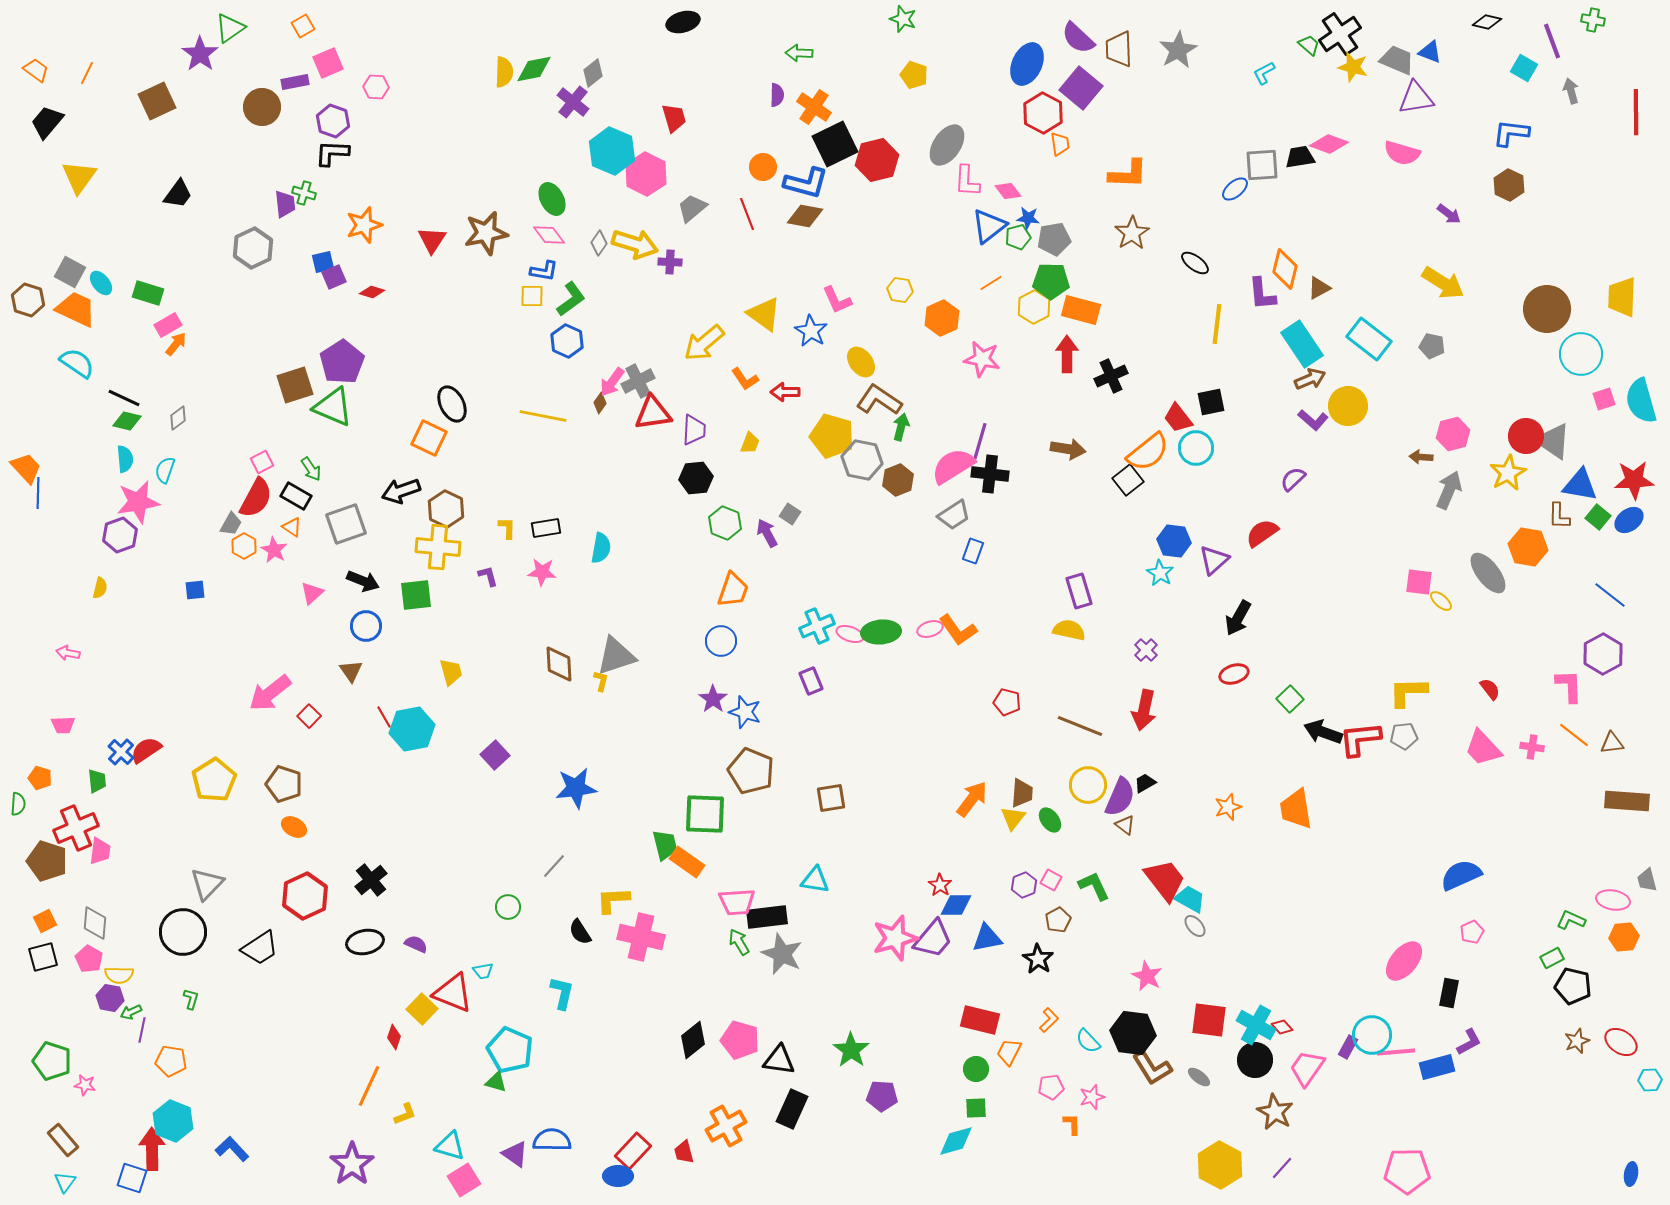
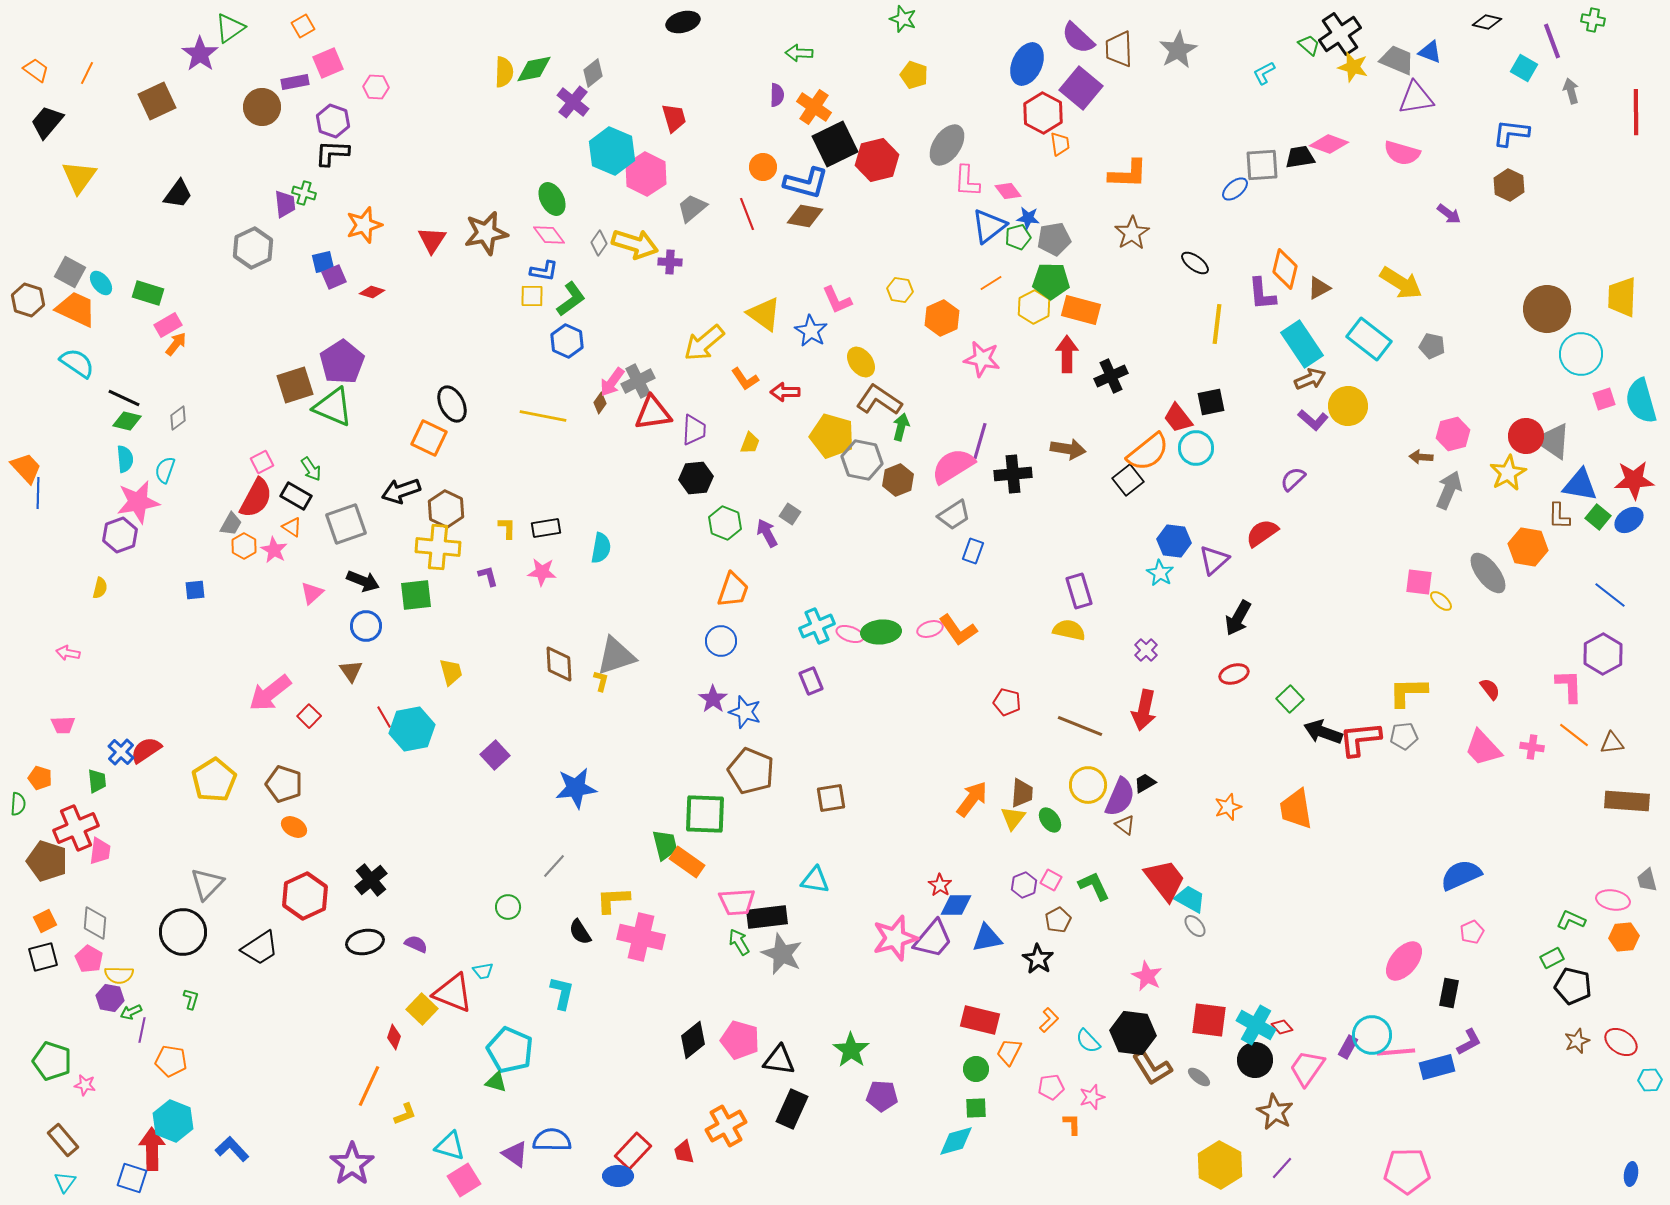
yellow arrow at (1443, 283): moved 42 px left
black cross at (990, 474): moved 23 px right; rotated 12 degrees counterclockwise
